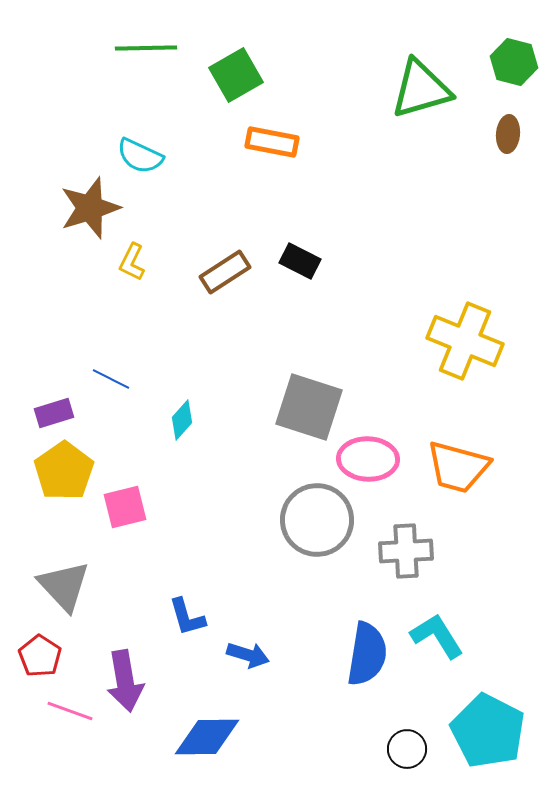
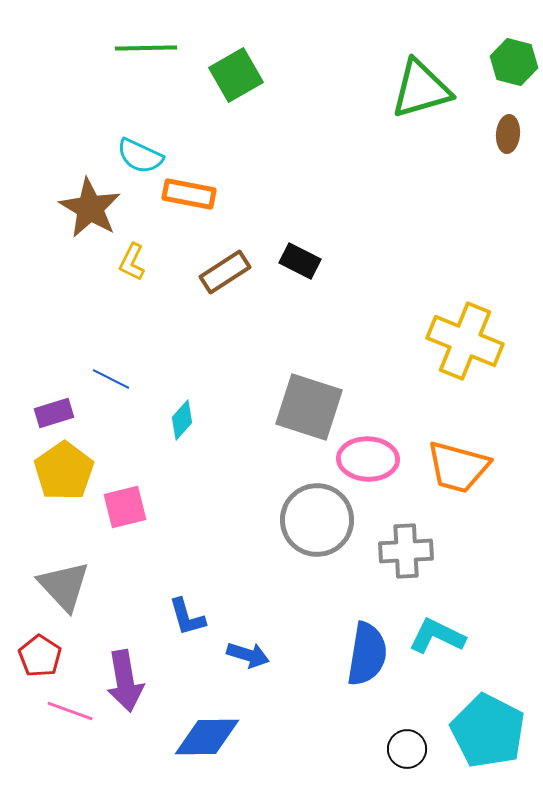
orange rectangle: moved 83 px left, 52 px down
brown star: rotated 24 degrees counterclockwise
cyan L-shape: rotated 32 degrees counterclockwise
